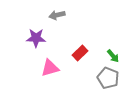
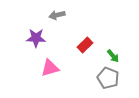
red rectangle: moved 5 px right, 8 px up
